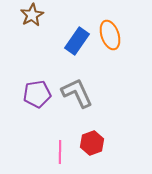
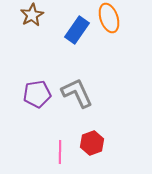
orange ellipse: moved 1 px left, 17 px up
blue rectangle: moved 11 px up
